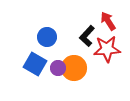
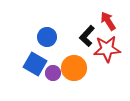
purple circle: moved 5 px left, 5 px down
